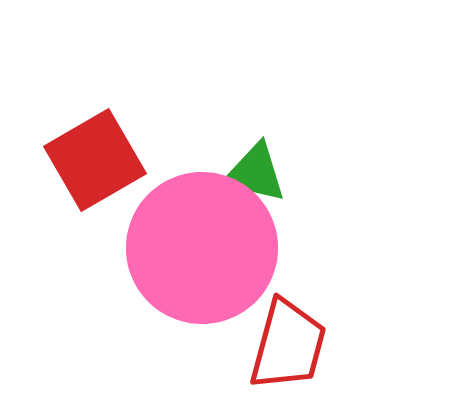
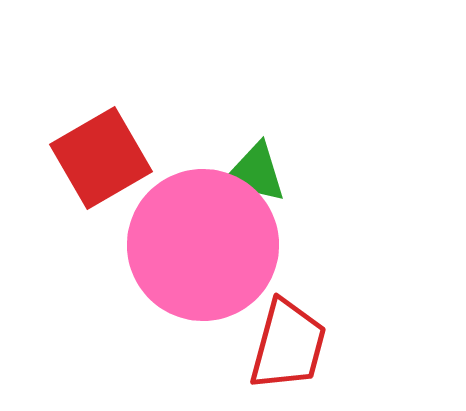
red square: moved 6 px right, 2 px up
pink circle: moved 1 px right, 3 px up
